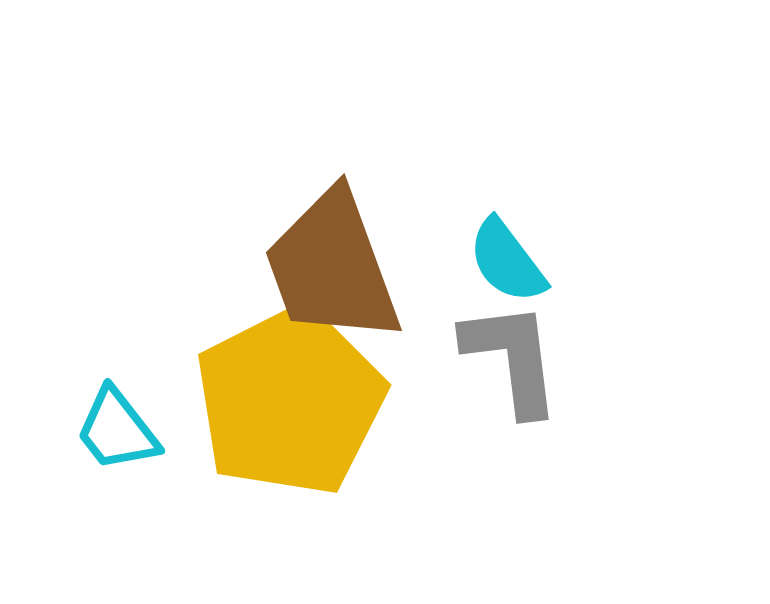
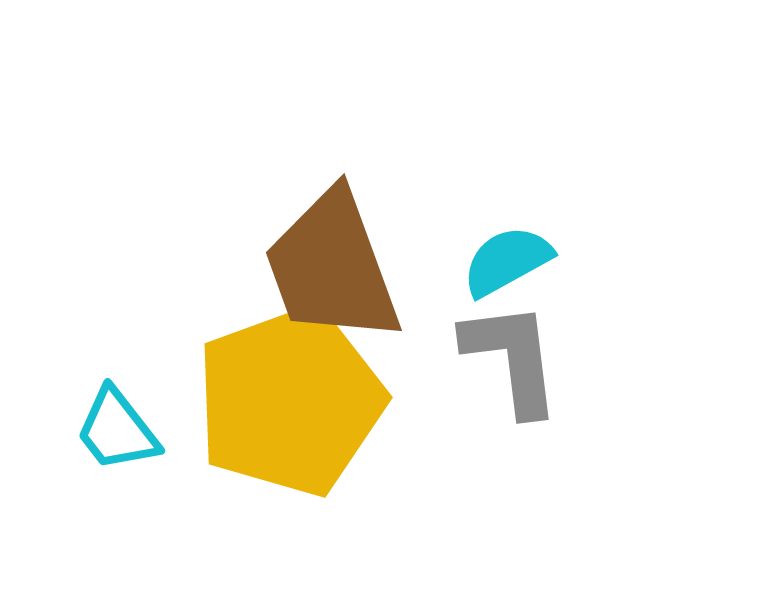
cyan semicircle: rotated 98 degrees clockwise
yellow pentagon: rotated 7 degrees clockwise
